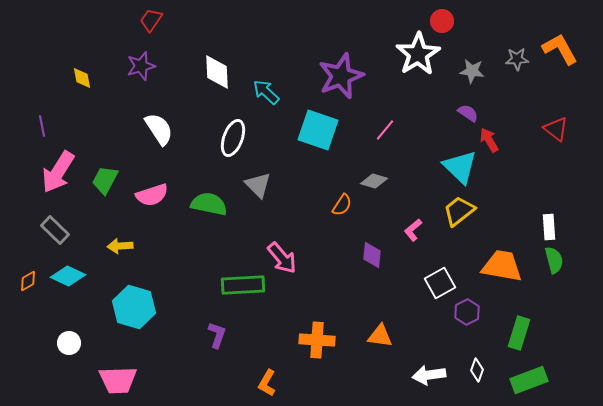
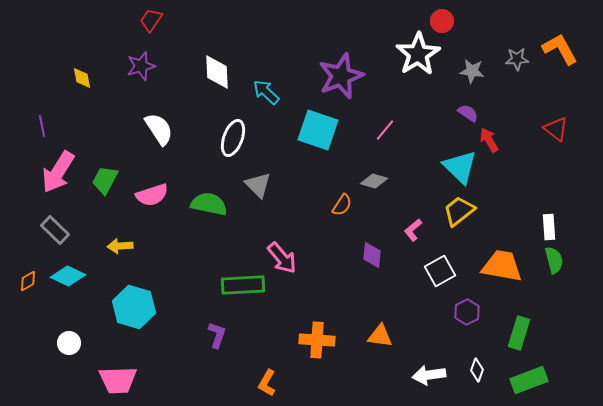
white square at (440, 283): moved 12 px up
